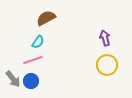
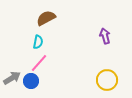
purple arrow: moved 2 px up
cyan semicircle: rotated 24 degrees counterclockwise
pink line: moved 6 px right, 3 px down; rotated 30 degrees counterclockwise
yellow circle: moved 15 px down
gray arrow: moved 1 px left, 1 px up; rotated 84 degrees counterclockwise
